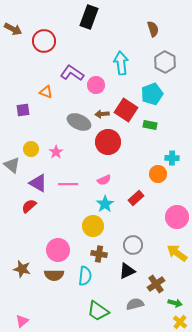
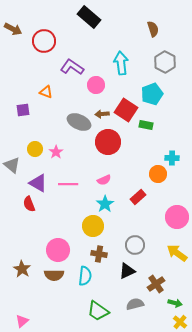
black rectangle at (89, 17): rotated 70 degrees counterclockwise
purple L-shape at (72, 73): moved 6 px up
green rectangle at (150, 125): moved 4 px left
yellow circle at (31, 149): moved 4 px right
red rectangle at (136, 198): moved 2 px right, 1 px up
red semicircle at (29, 206): moved 2 px up; rotated 70 degrees counterclockwise
gray circle at (133, 245): moved 2 px right
brown star at (22, 269): rotated 18 degrees clockwise
